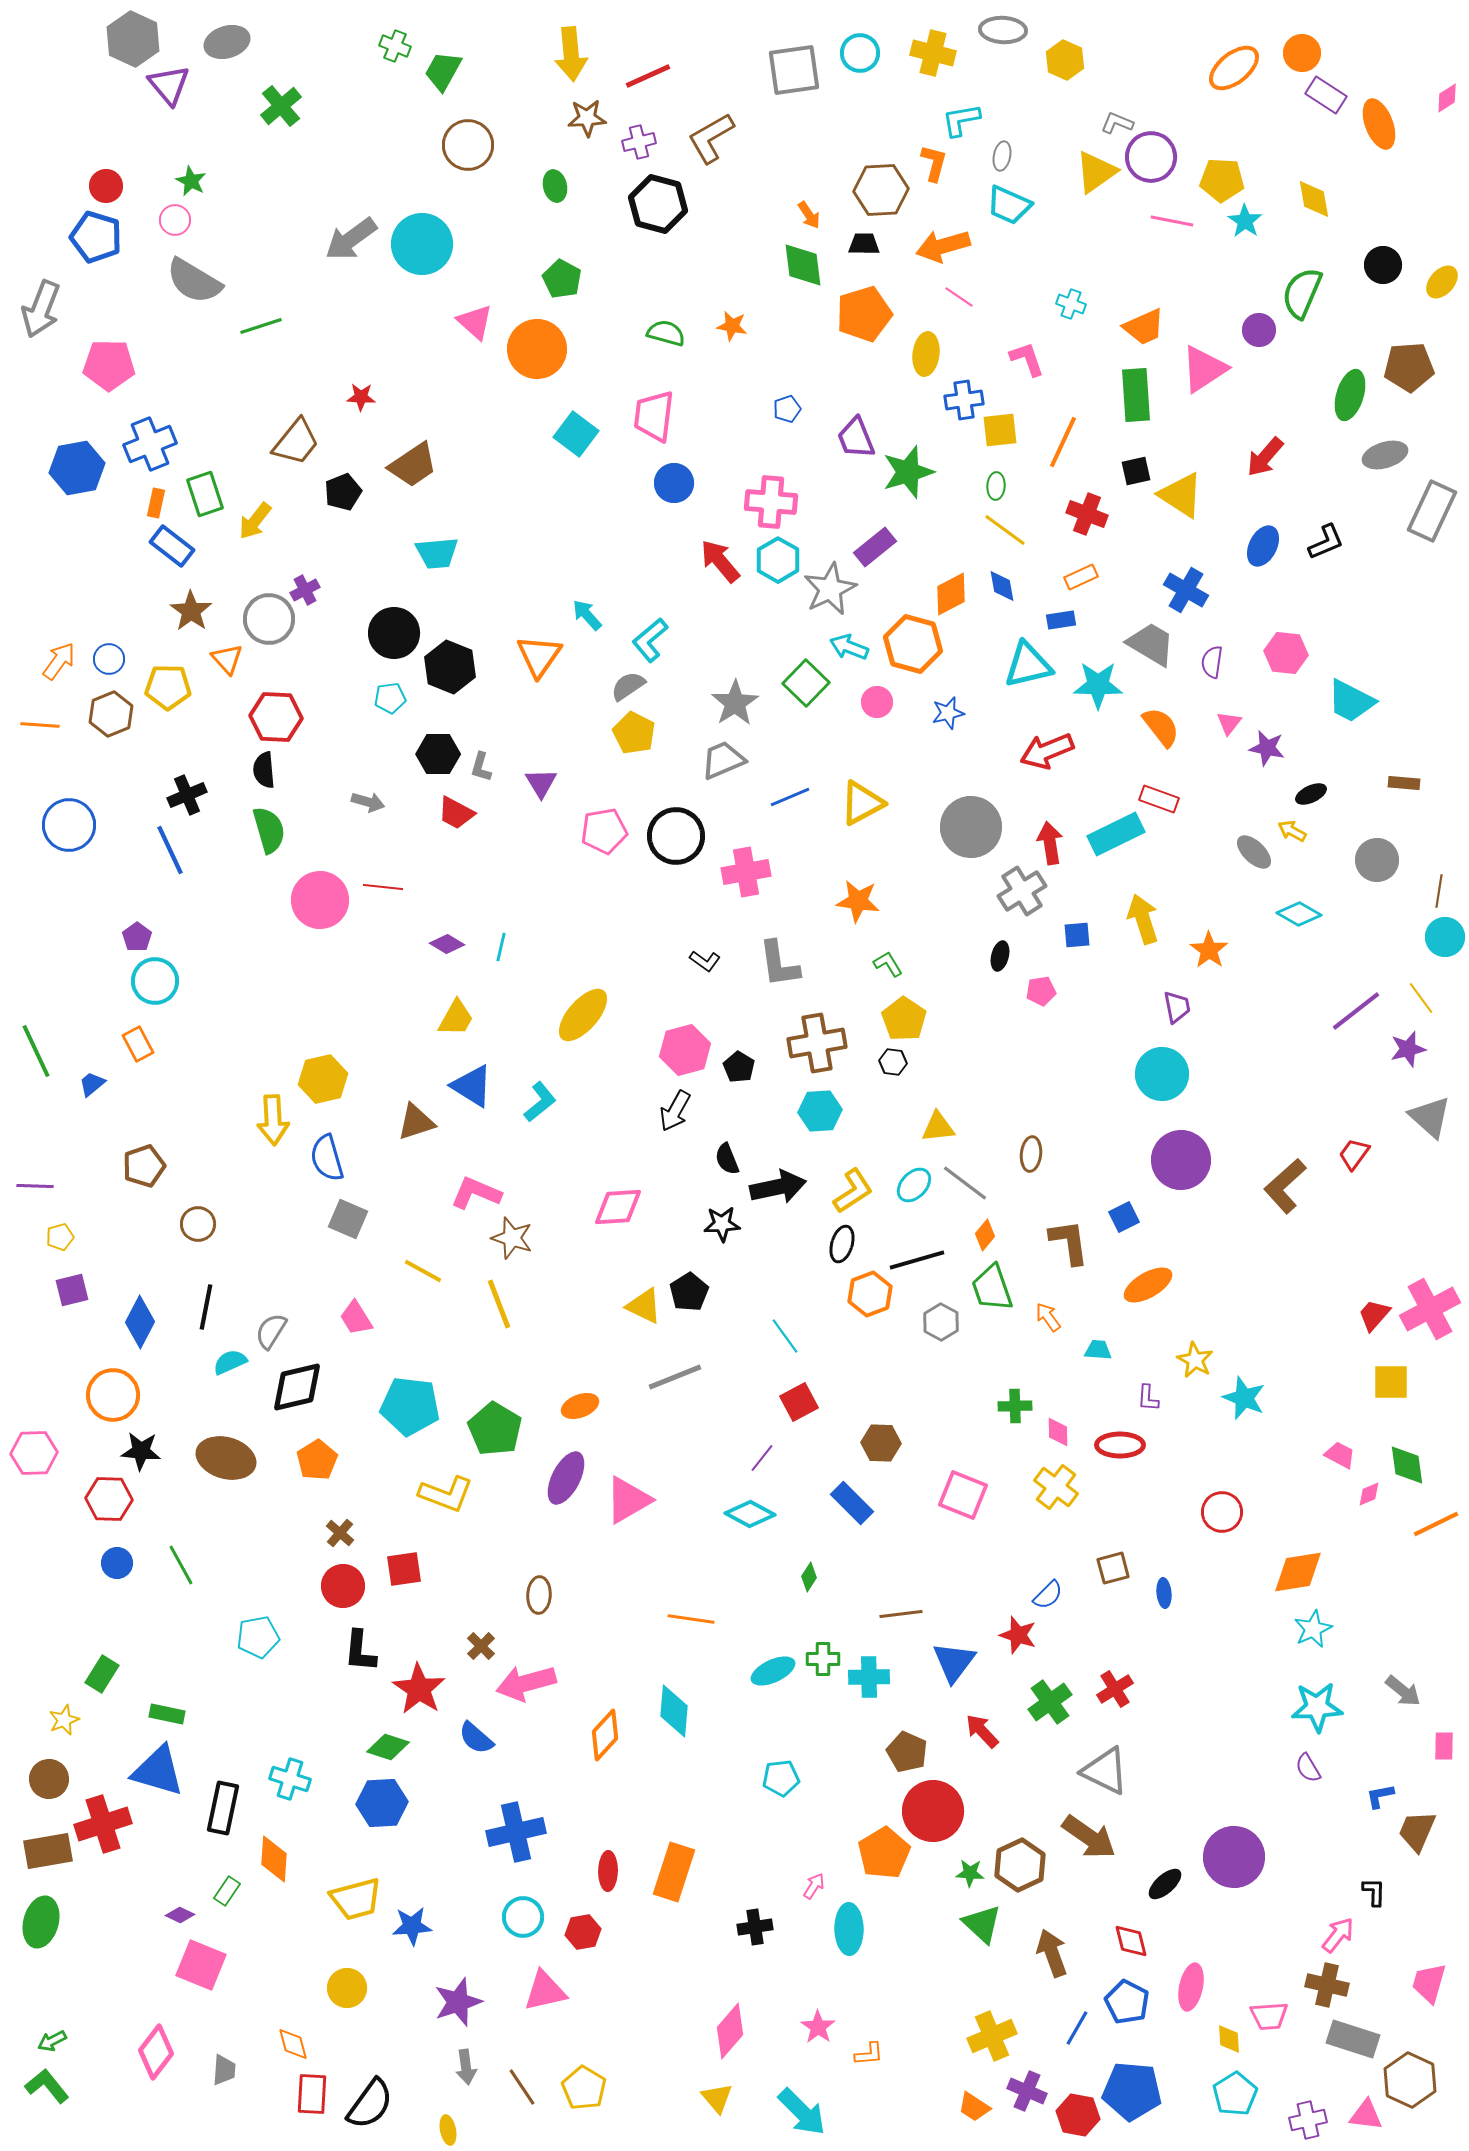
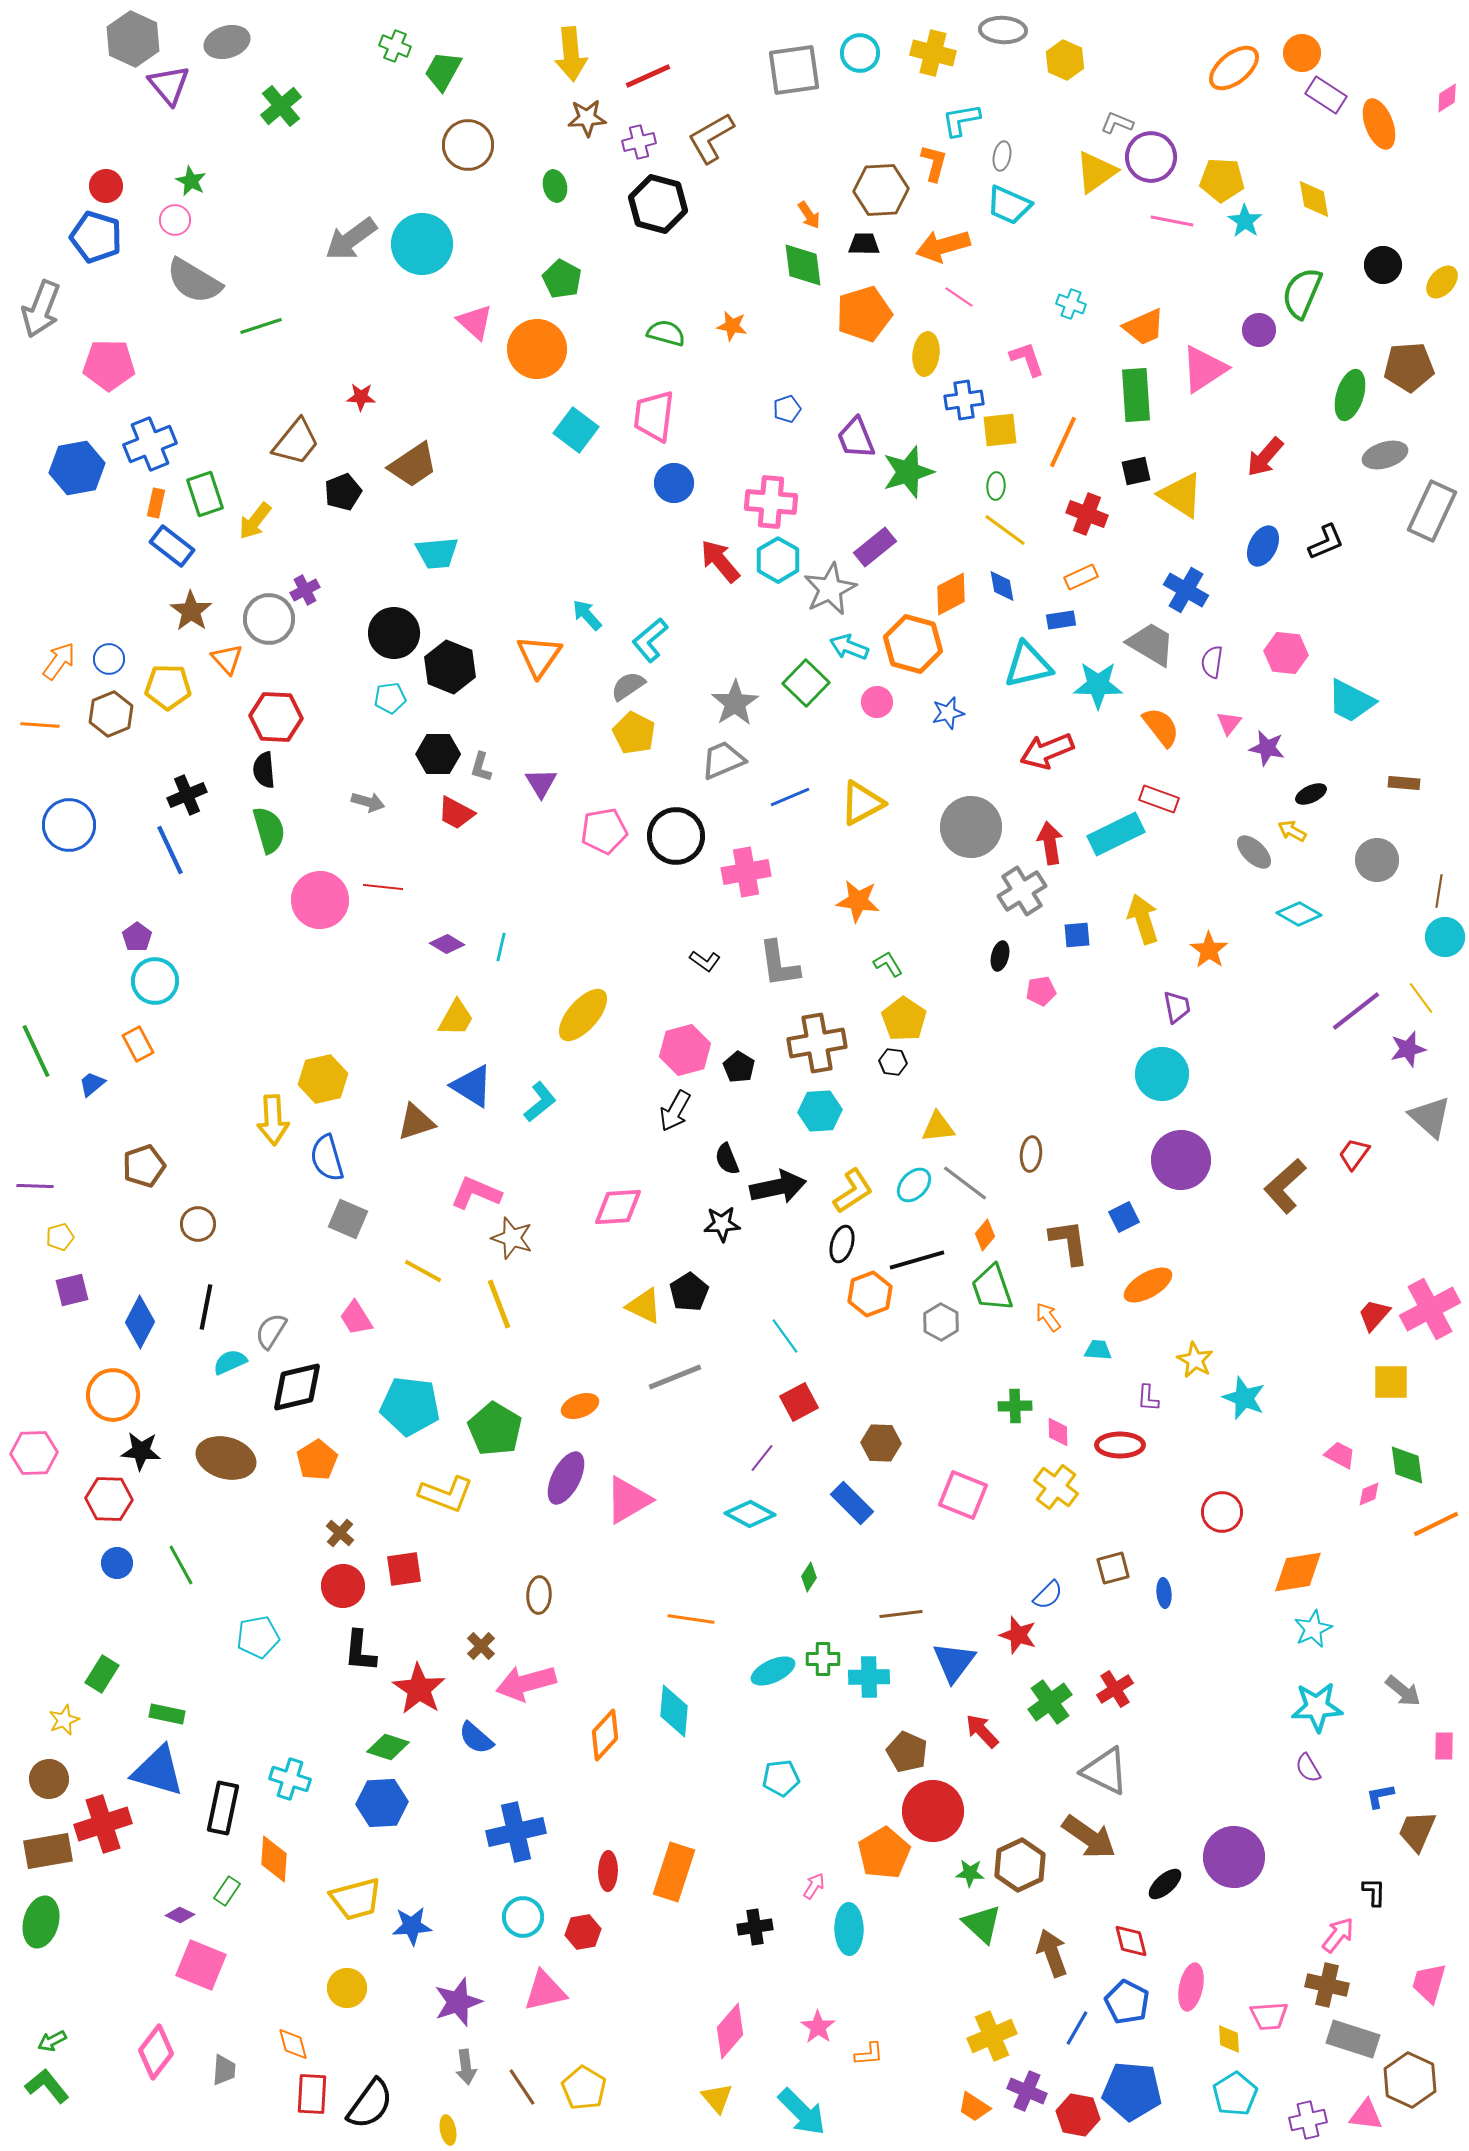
cyan square at (576, 434): moved 4 px up
